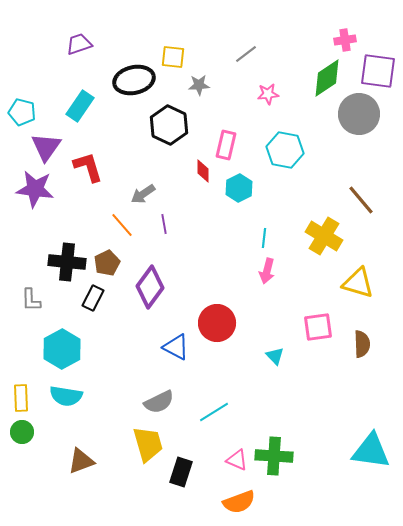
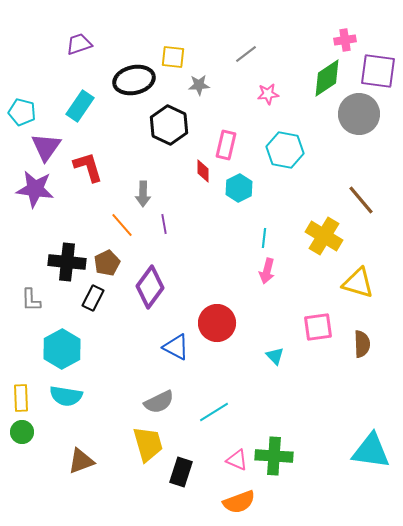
gray arrow at (143, 194): rotated 55 degrees counterclockwise
